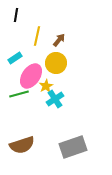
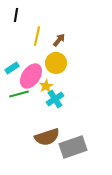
cyan rectangle: moved 3 px left, 10 px down
brown semicircle: moved 25 px right, 8 px up
